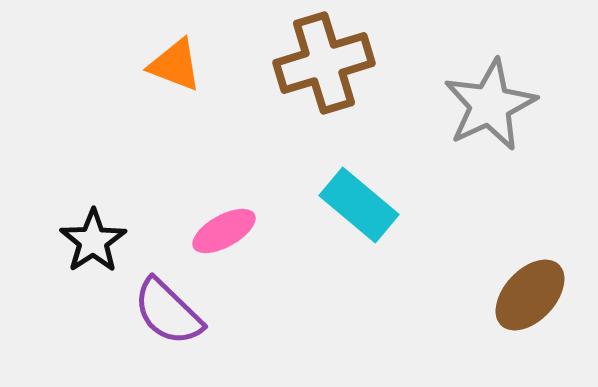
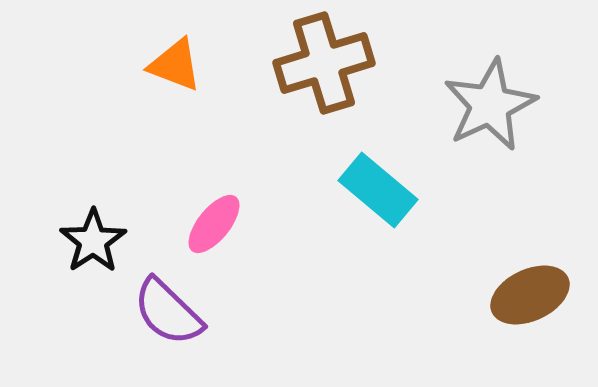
cyan rectangle: moved 19 px right, 15 px up
pink ellipse: moved 10 px left, 7 px up; rotated 22 degrees counterclockwise
brown ellipse: rotated 22 degrees clockwise
